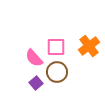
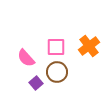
pink semicircle: moved 8 px left
